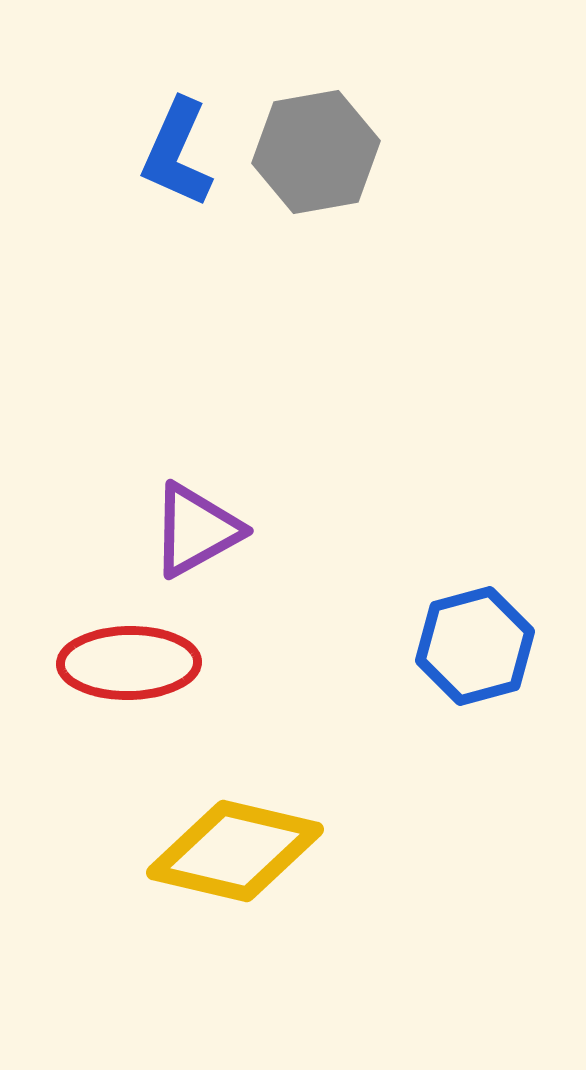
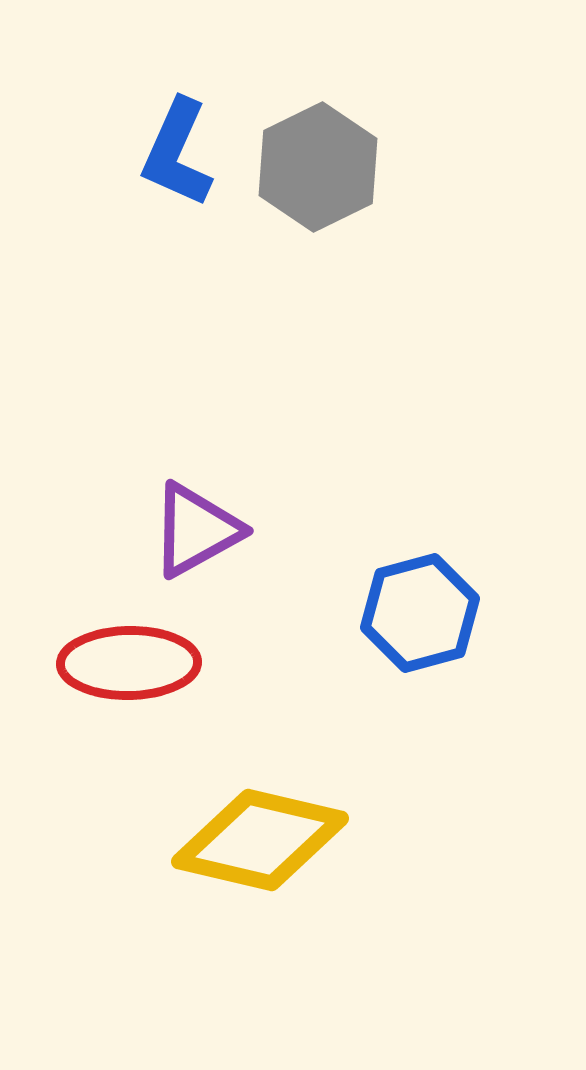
gray hexagon: moved 2 px right, 15 px down; rotated 16 degrees counterclockwise
blue hexagon: moved 55 px left, 33 px up
yellow diamond: moved 25 px right, 11 px up
